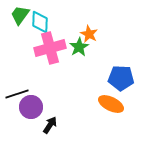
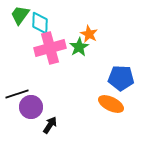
cyan diamond: moved 1 px down
